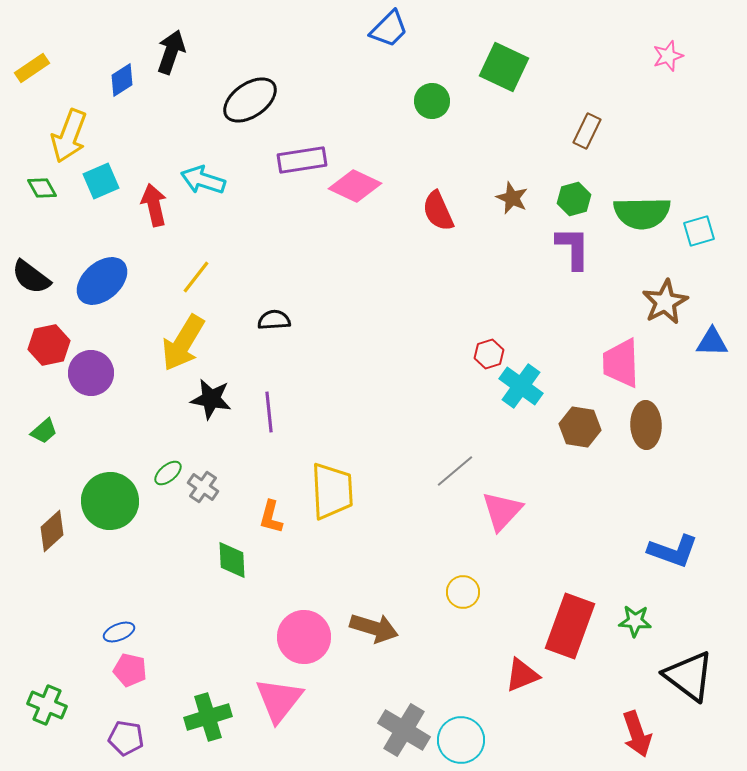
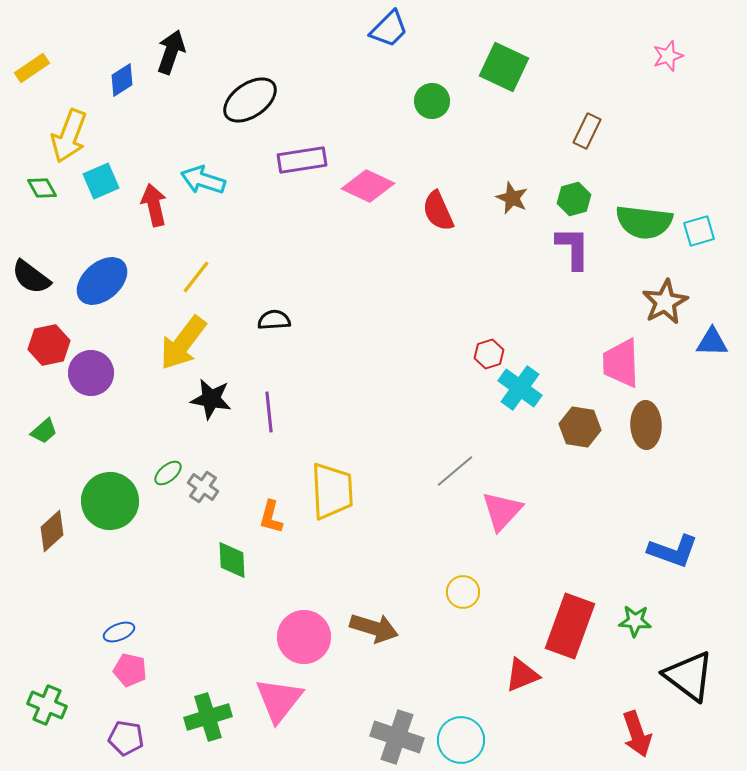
pink diamond at (355, 186): moved 13 px right
green semicircle at (642, 213): moved 2 px right, 9 px down; rotated 8 degrees clockwise
yellow arrow at (183, 343): rotated 6 degrees clockwise
cyan cross at (521, 386): moved 1 px left, 2 px down
gray cross at (404, 730): moved 7 px left, 7 px down; rotated 12 degrees counterclockwise
